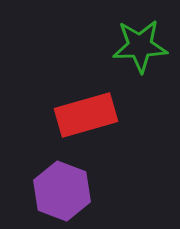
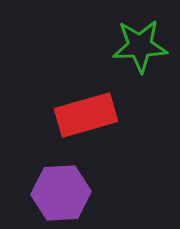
purple hexagon: moved 1 px left, 2 px down; rotated 24 degrees counterclockwise
